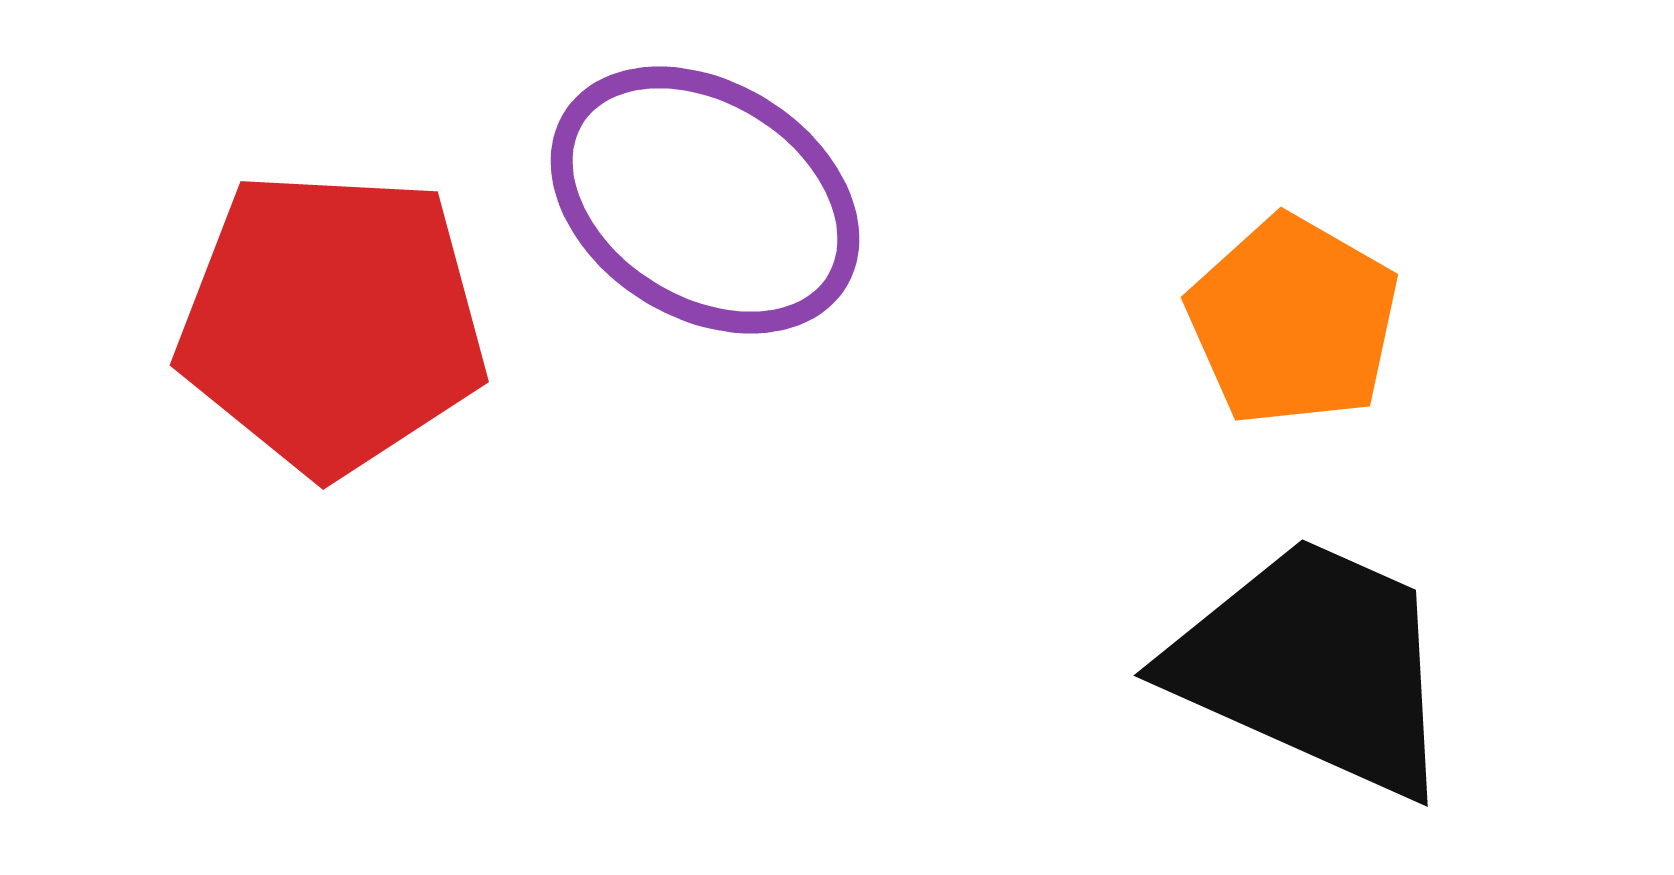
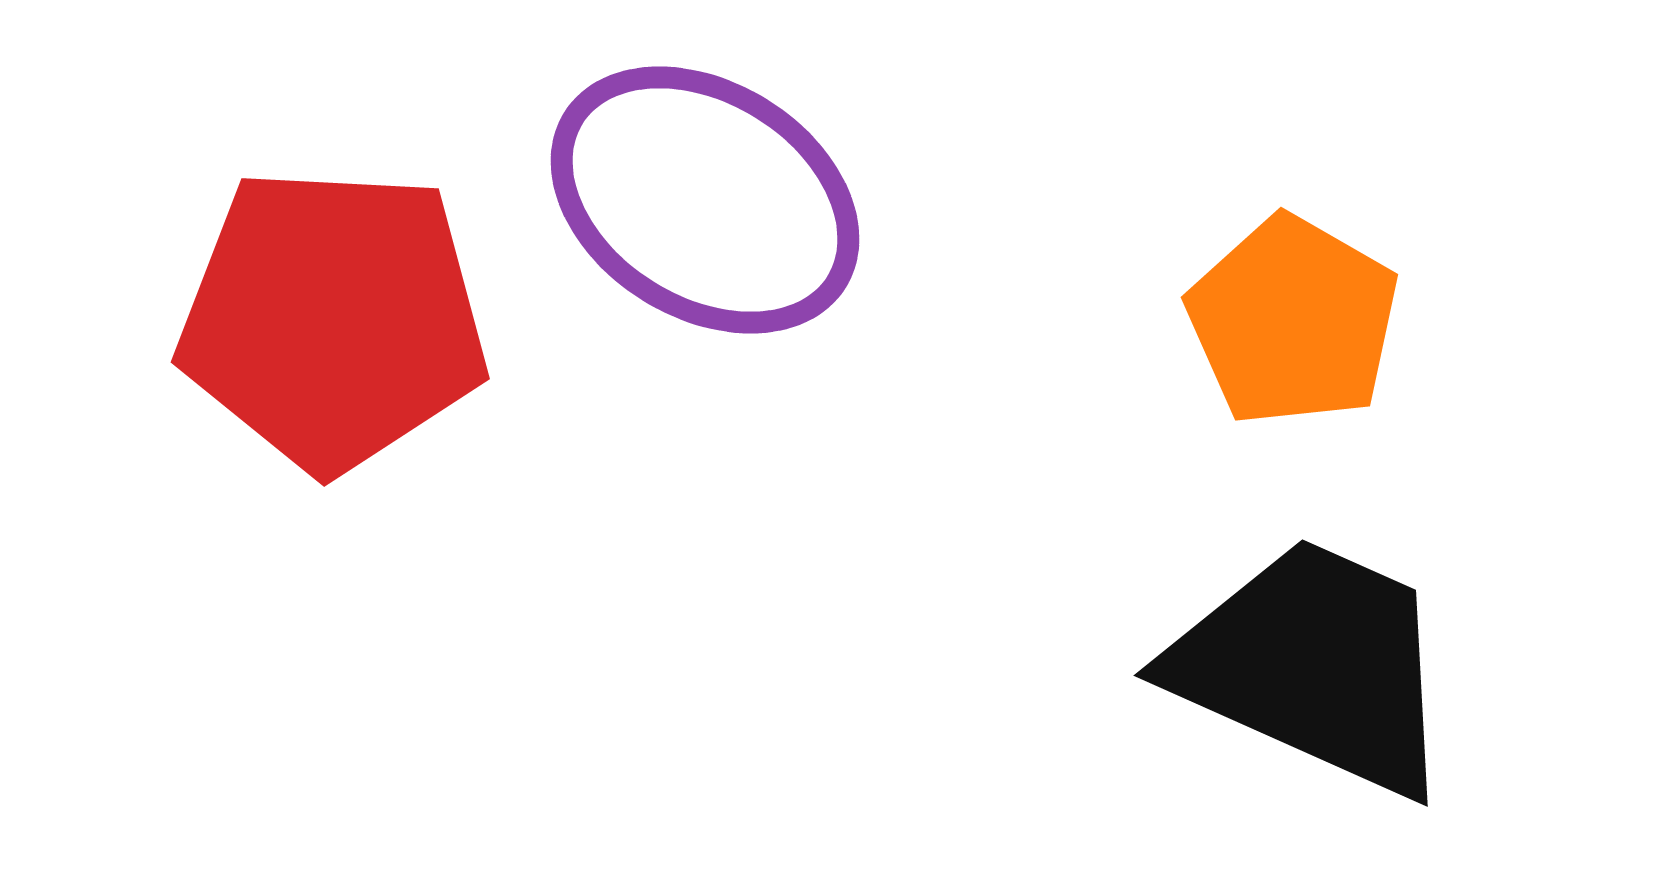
red pentagon: moved 1 px right, 3 px up
